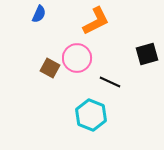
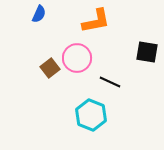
orange L-shape: rotated 16 degrees clockwise
black square: moved 2 px up; rotated 25 degrees clockwise
brown square: rotated 24 degrees clockwise
